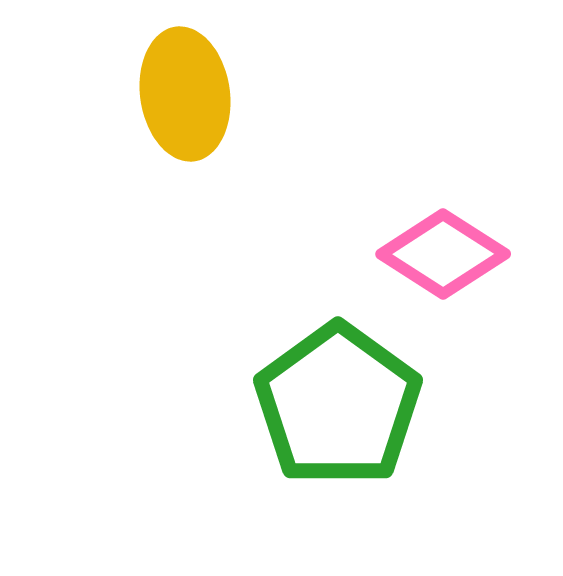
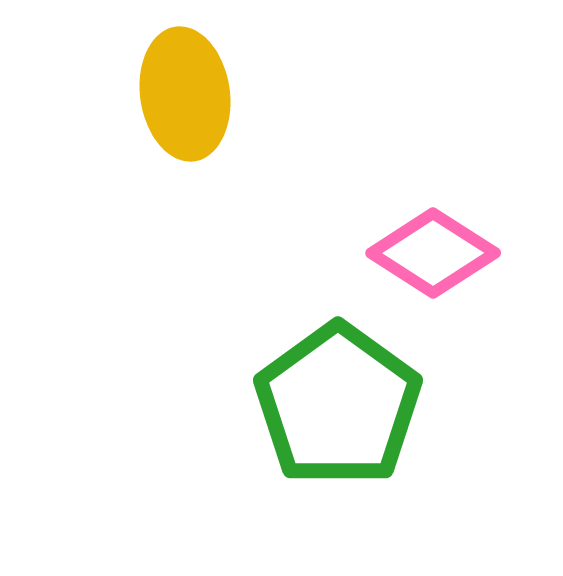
pink diamond: moved 10 px left, 1 px up
